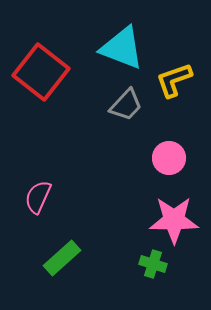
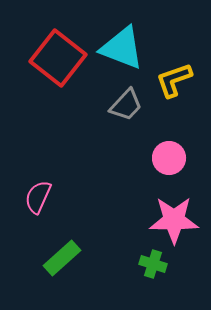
red square: moved 17 px right, 14 px up
